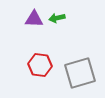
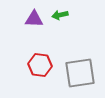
green arrow: moved 3 px right, 3 px up
gray square: rotated 8 degrees clockwise
